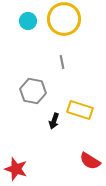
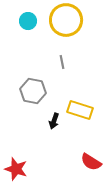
yellow circle: moved 2 px right, 1 px down
red semicircle: moved 1 px right, 1 px down
